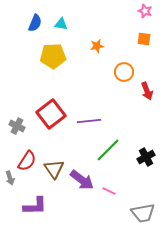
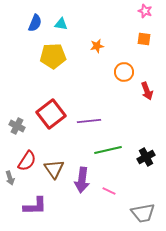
green line: rotated 32 degrees clockwise
purple arrow: rotated 60 degrees clockwise
